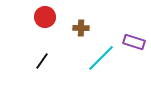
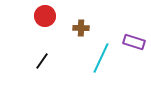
red circle: moved 1 px up
cyan line: rotated 20 degrees counterclockwise
